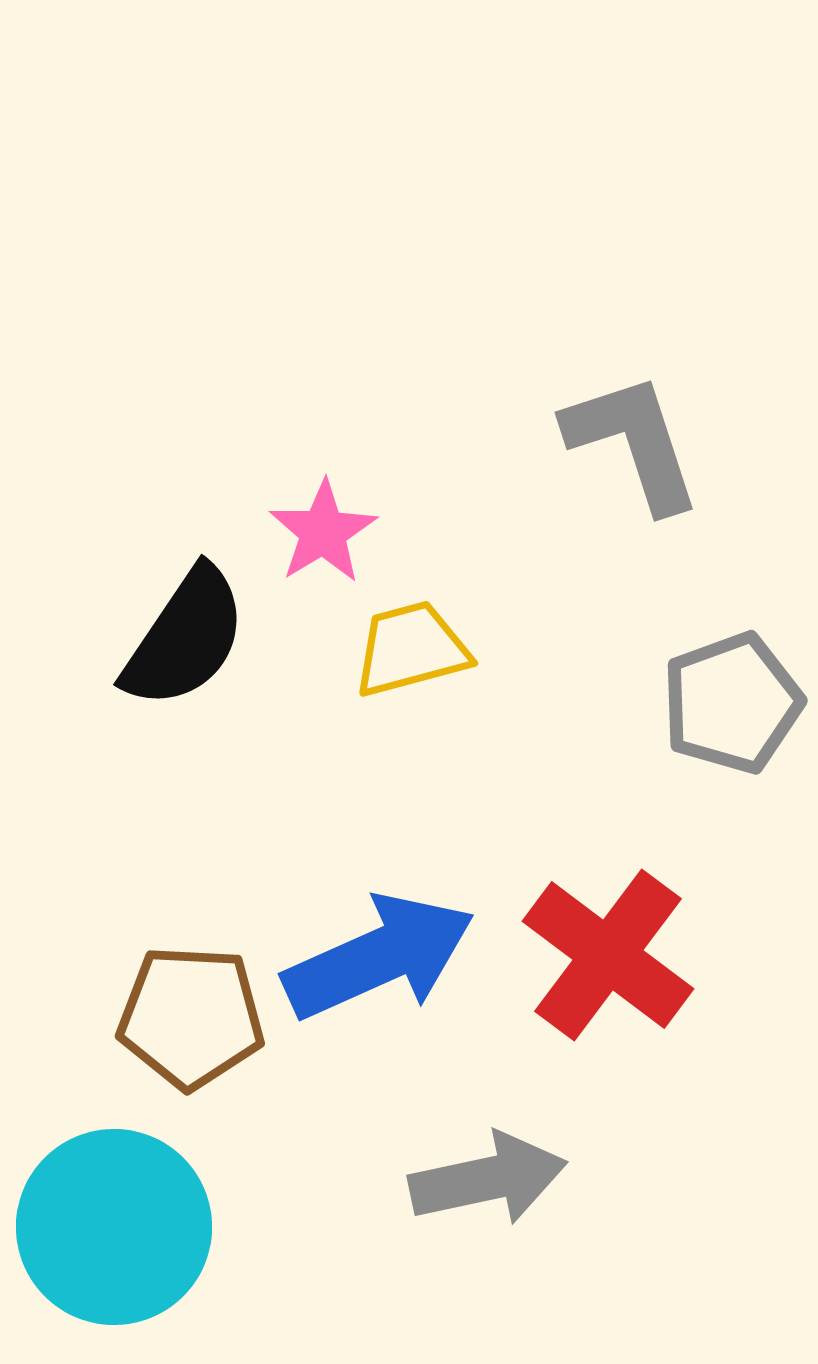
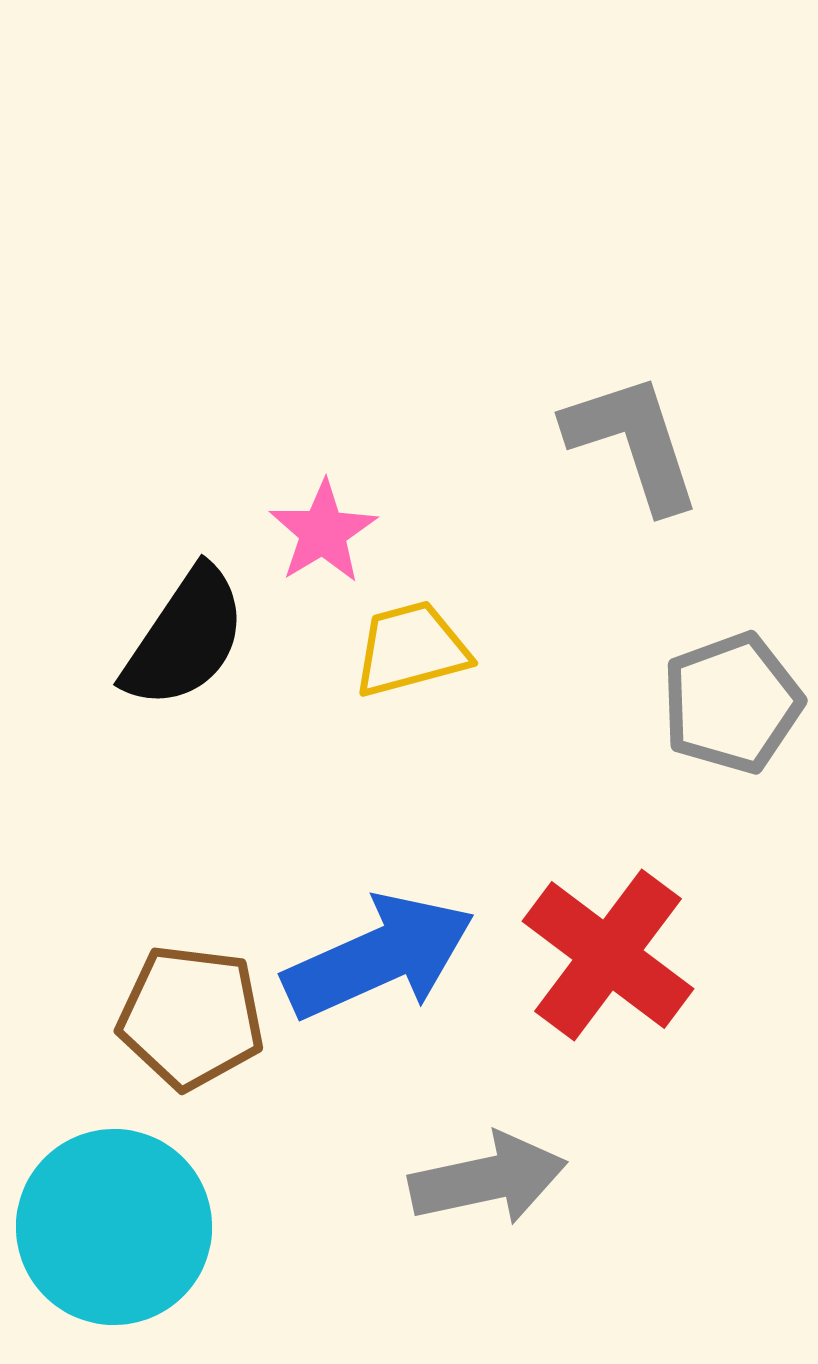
brown pentagon: rotated 4 degrees clockwise
